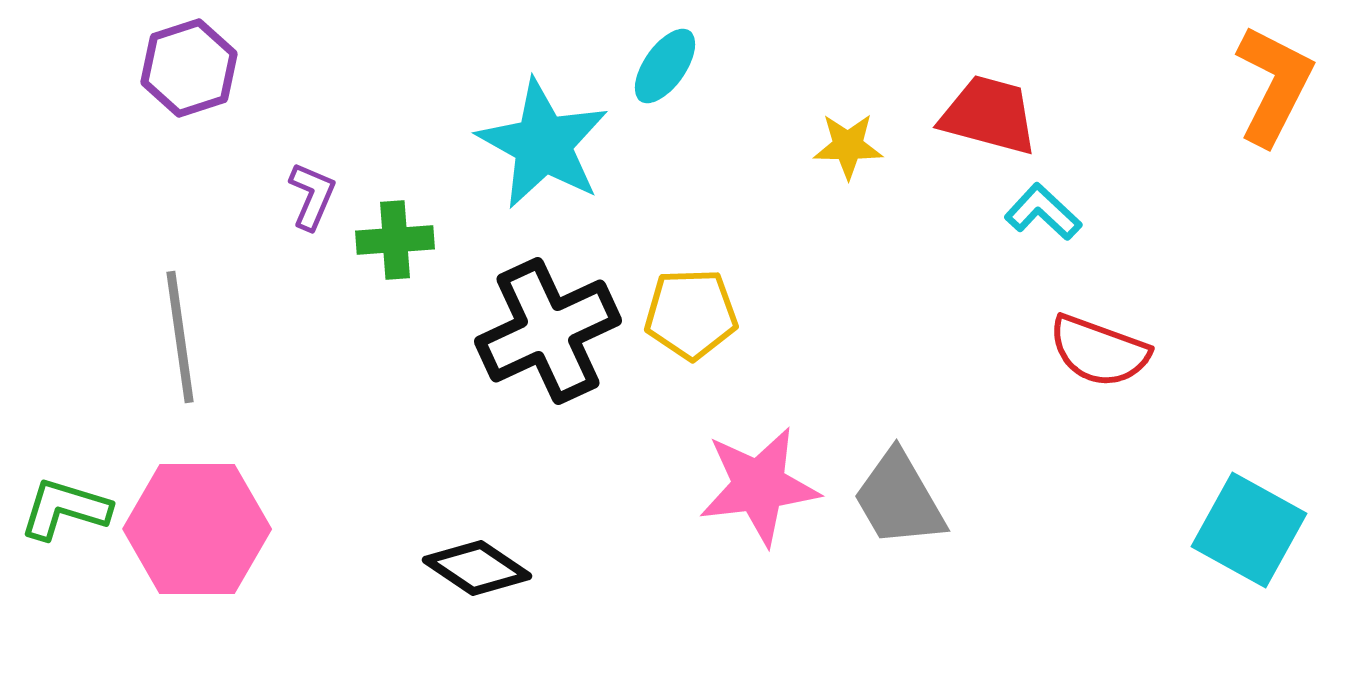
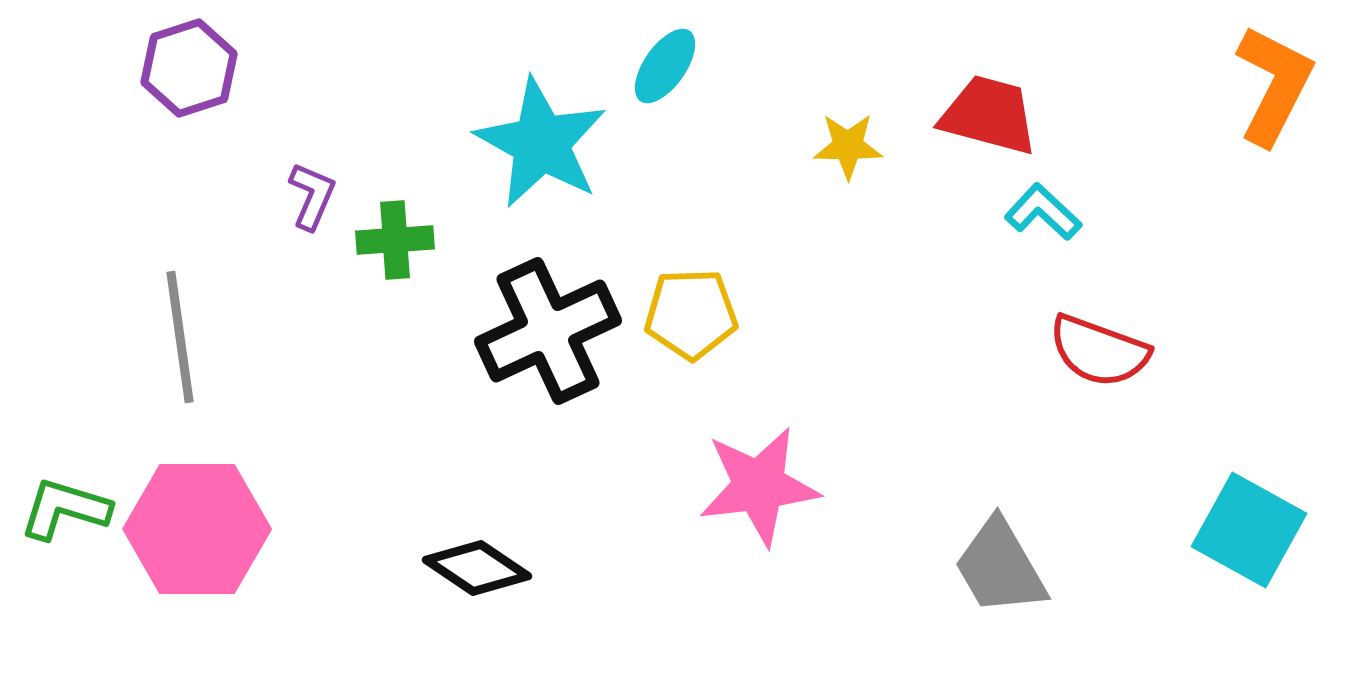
cyan star: moved 2 px left, 1 px up
gray trapezoid: moved 101 px right, 68 px down
